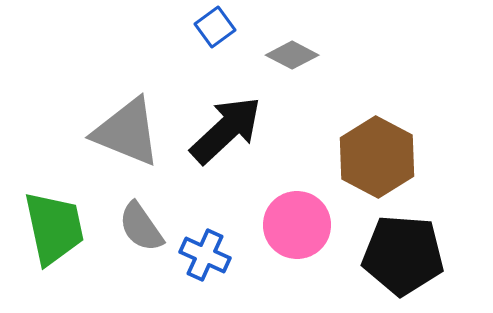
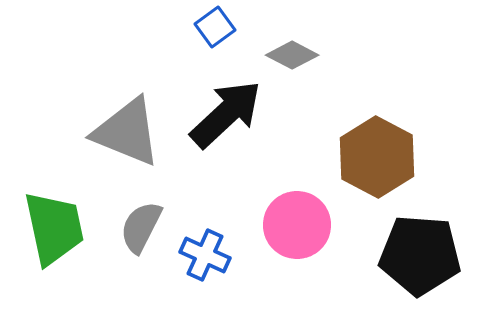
black arrow: moved 16 px up
gray semicircle: rotated 62 degrees clockwise
black pentagon: moved 17 px right
